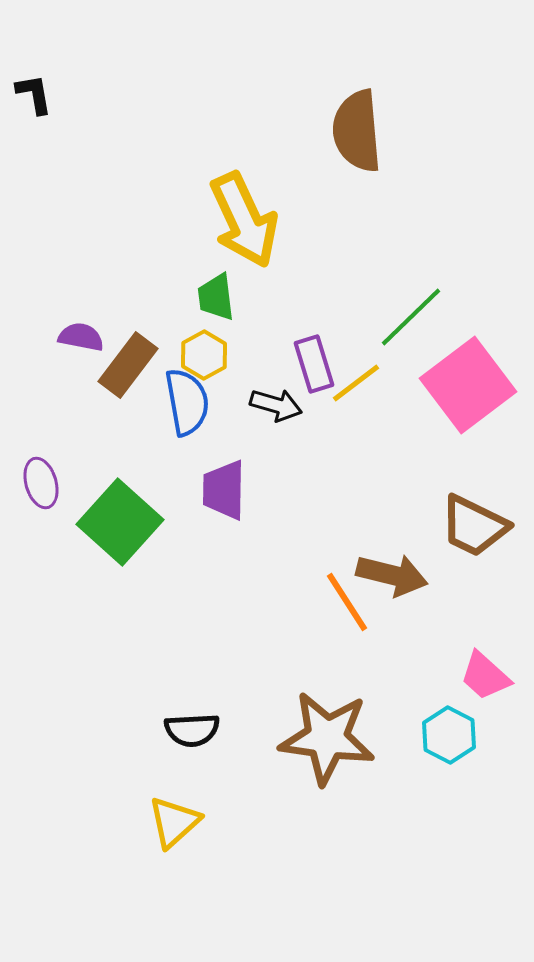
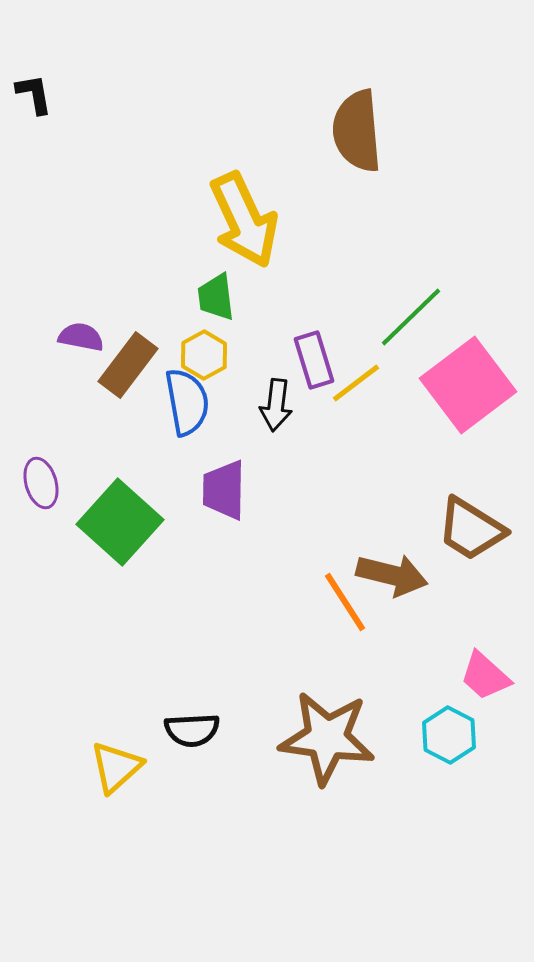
purple rectangle: moved 4 px up
black arrow: rotated 81 degrees clockwise
brown trapezoid: moved 3 px left, 3 px down; rotated 6 degrees clockwise
orange line: moved 2 px left
yellow triangle: moved 58 px left, 55 px up
